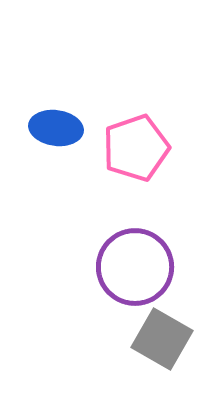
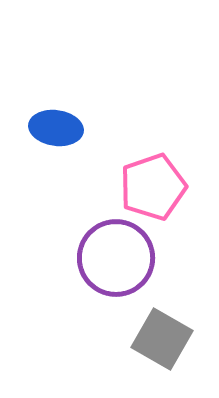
pink pentagon: moved 17 px right, 39 px down
purple circle: moved 19 px left, 9 px up
